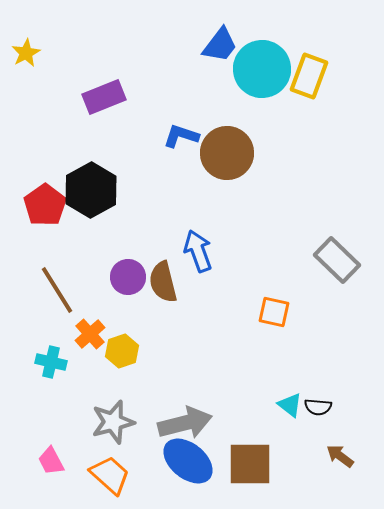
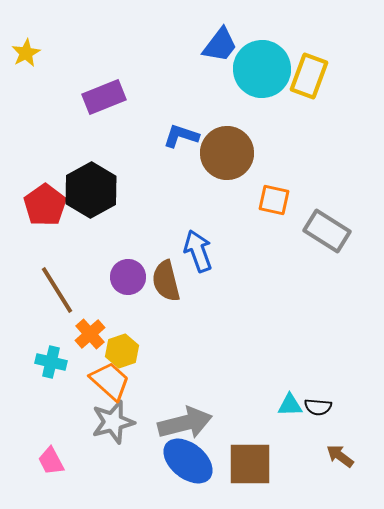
gray rectangle: moved 10 px left, 29 px up; rotated 12 degrees counterclockwise
brown semicircle: moved 3 px right, 1 px up
orange square: moved 112 px up
cyan triangle: rotated 40 degrees counterclockwise
orange trapezoid: moved 94 px up
